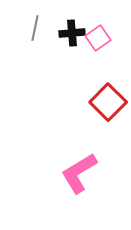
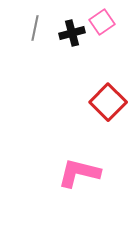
black cross: rotated 10 degrees counterclockwise
pink square: moved 4 px right, 16 px up
pink L-shape: rotated 45 degrees clockwise
